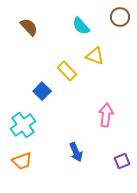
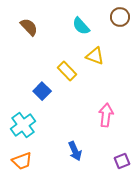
blue arrow: moved 1 px left, 1 px up
